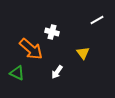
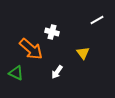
green triangle: moved 1 px left
